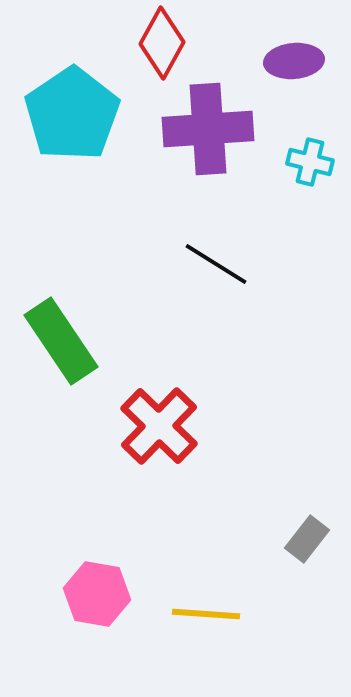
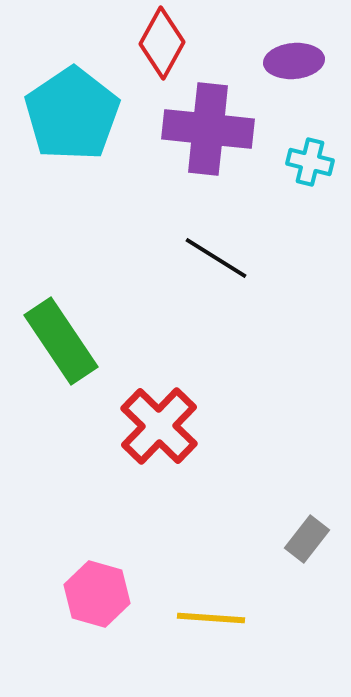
purple cross: rotated 10 degrees clockwise
black line: moved 6 px up
pink hexagon: rotated 6 degrees clockwise
yellow line: moved 5 px right, 4 px down
